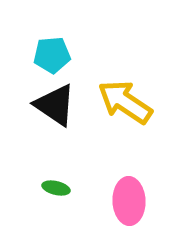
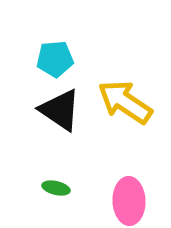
cyan pentagon: moved 3 px right, 4 px down
black triangle: moved 5 px right, 5 px down
